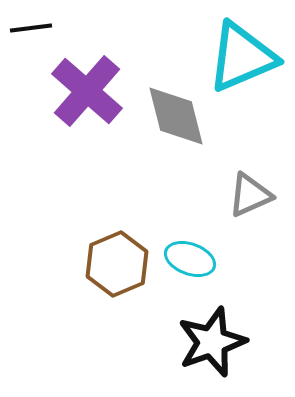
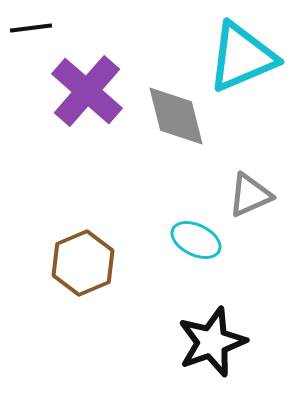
cyan ellipse: moved 6 px right, 19 px up; rotated 6 degrees clockwise
brown hexagon: moved 34 px left, 1 px up
